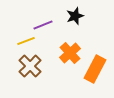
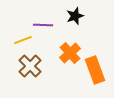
purple line: rotated 24 degrees clockwise
yellow line: moved 3 px left, 1 px up
orange rectangle: moved 1 px down; rotated 48 degrees counterclockwise
